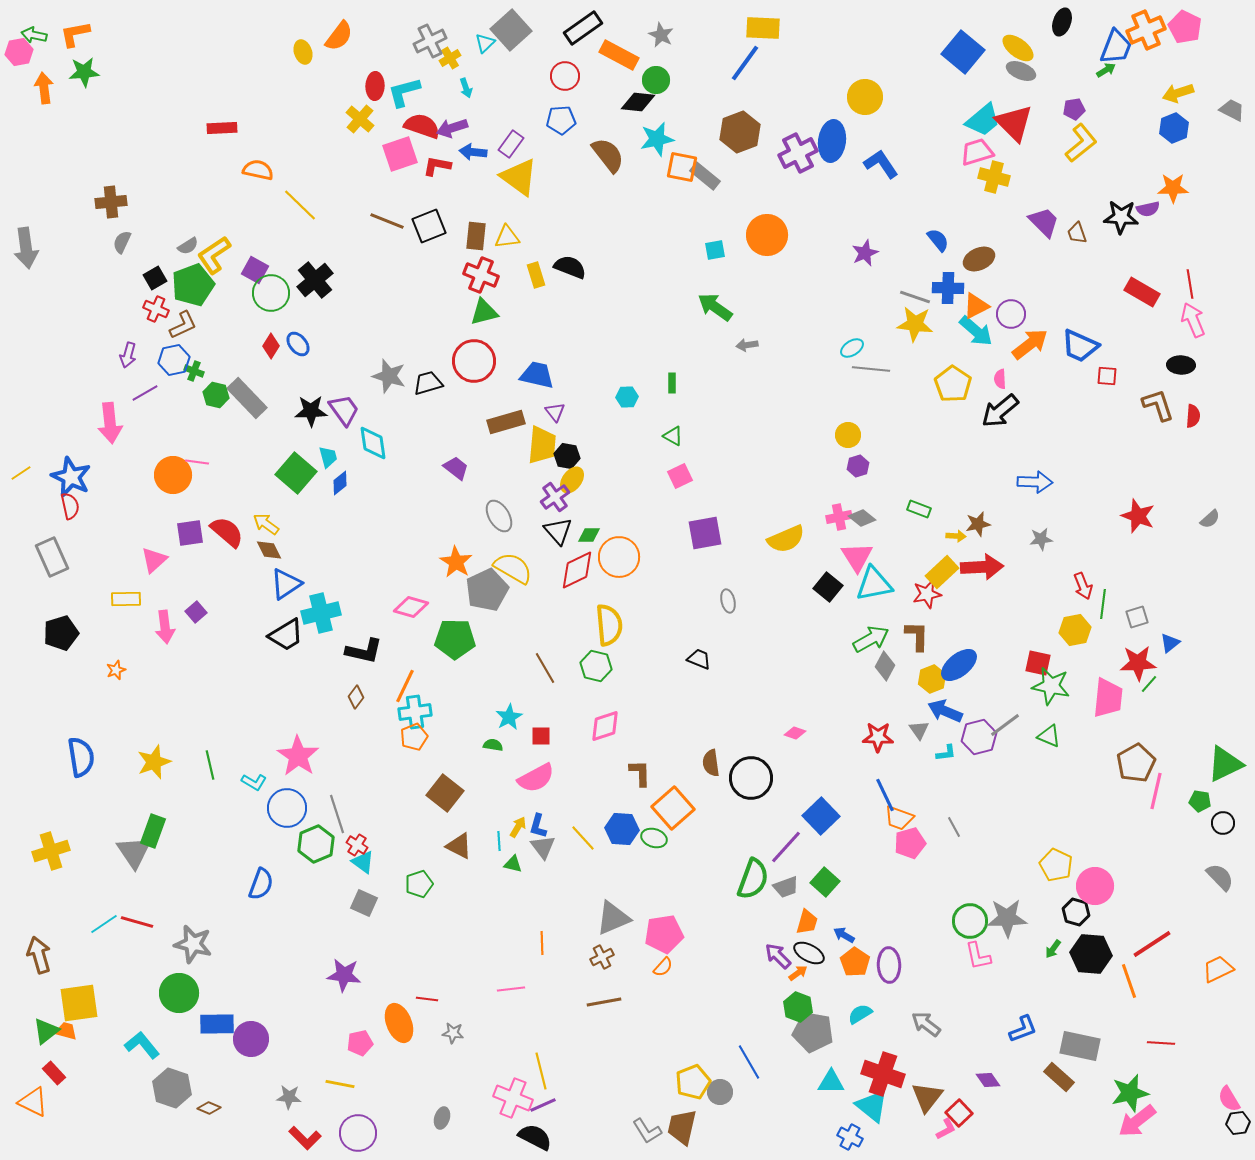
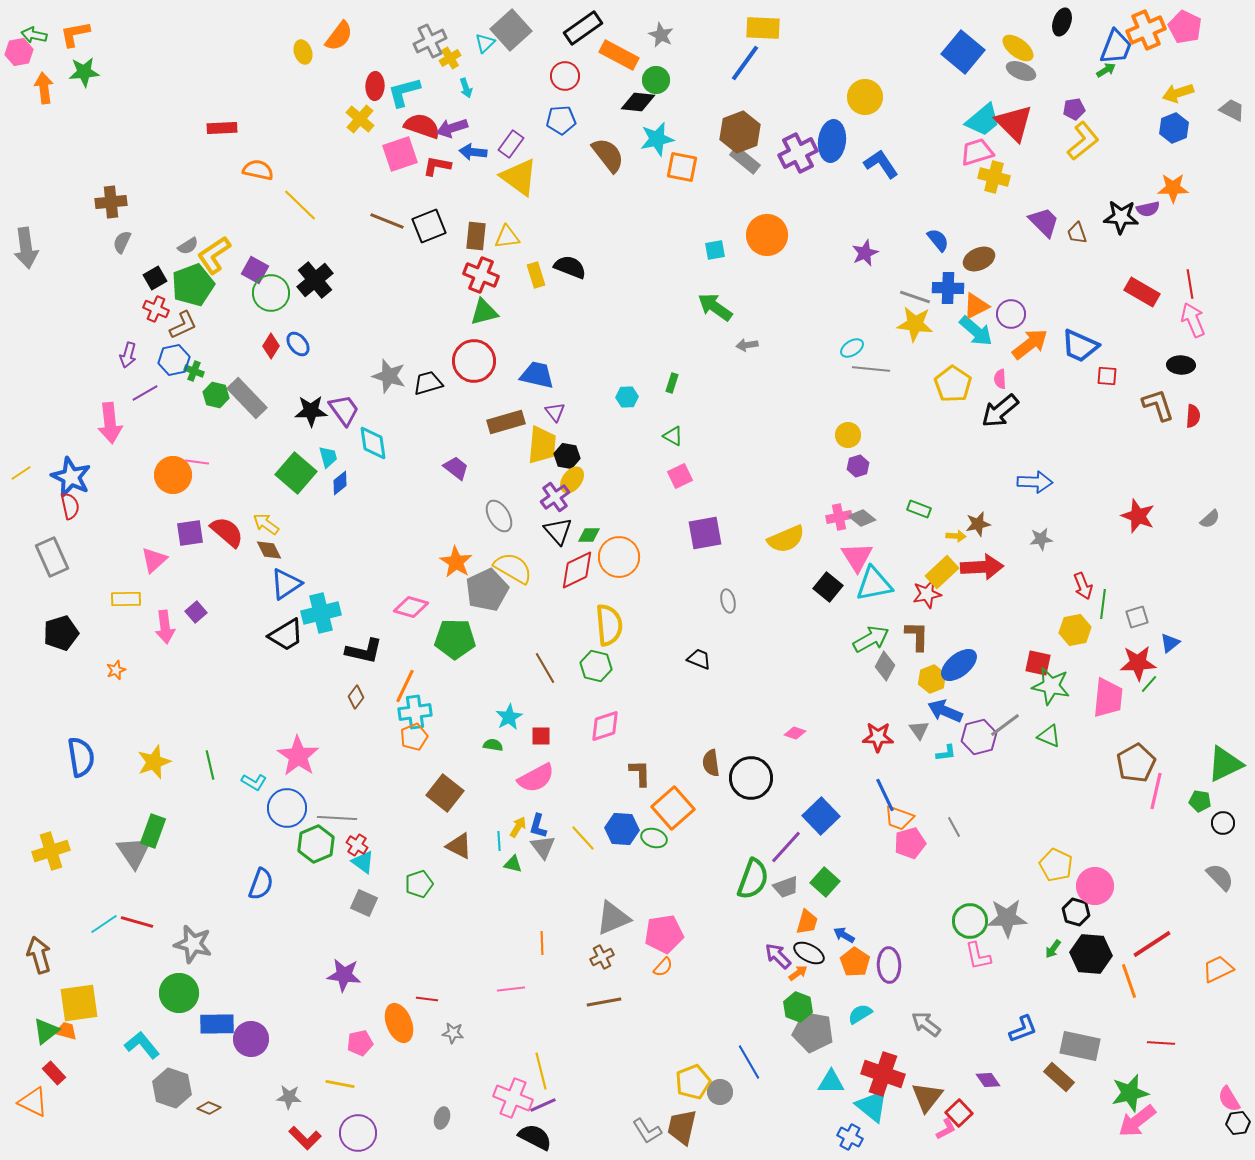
yellow L-shape at (1081, 143): moved 2 px right, 2 px up
gray rectangle at (705, 176): moved 40 px right, 16 px up
green rectangle at (672, 383): rotated 18 degrees clockwise
gray line at (337, 814): moved 4 px down; rotated 69 degrees counterclockwise
